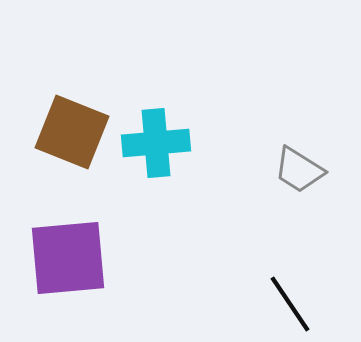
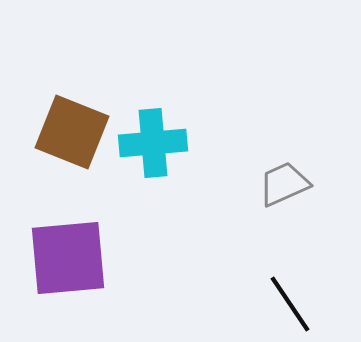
cyan cross: moved 3 px left
gray trapezoid: moved 15 px left, 14 px down; rotated 124 degrees clockwise
